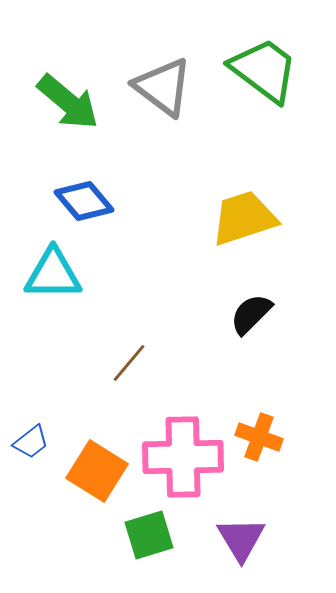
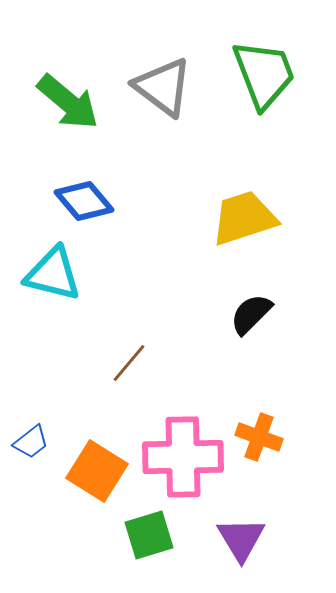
green trapezoid: moved 4 px down; rotated 32 degrees clockwise
cyan triangle: rotated 14 degrees clockwise
